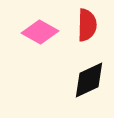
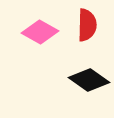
black diamond: rotated 60 degrees clockwise
